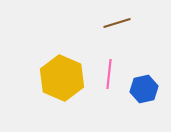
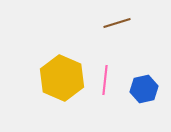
pink line: moved 4 px left, 6 px down
